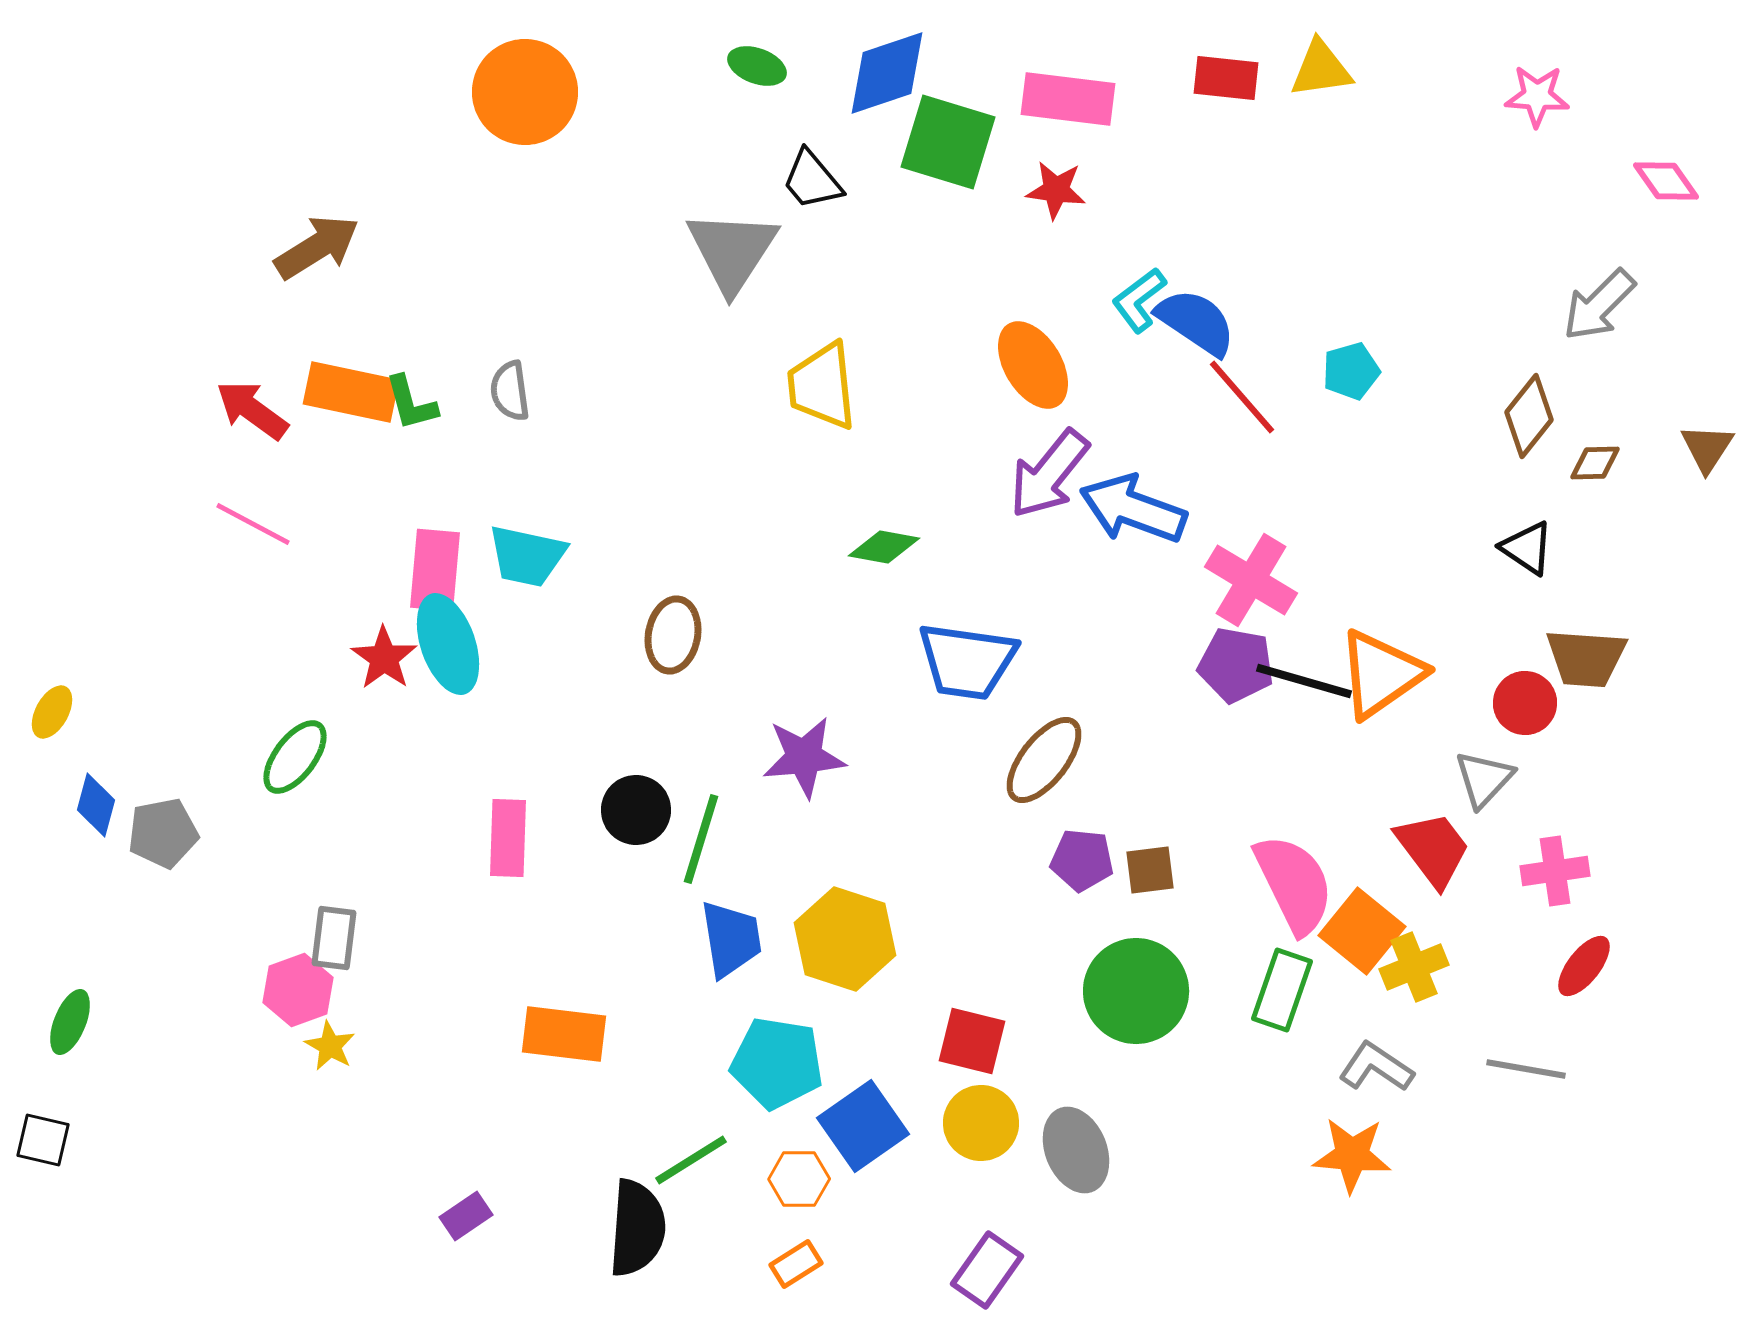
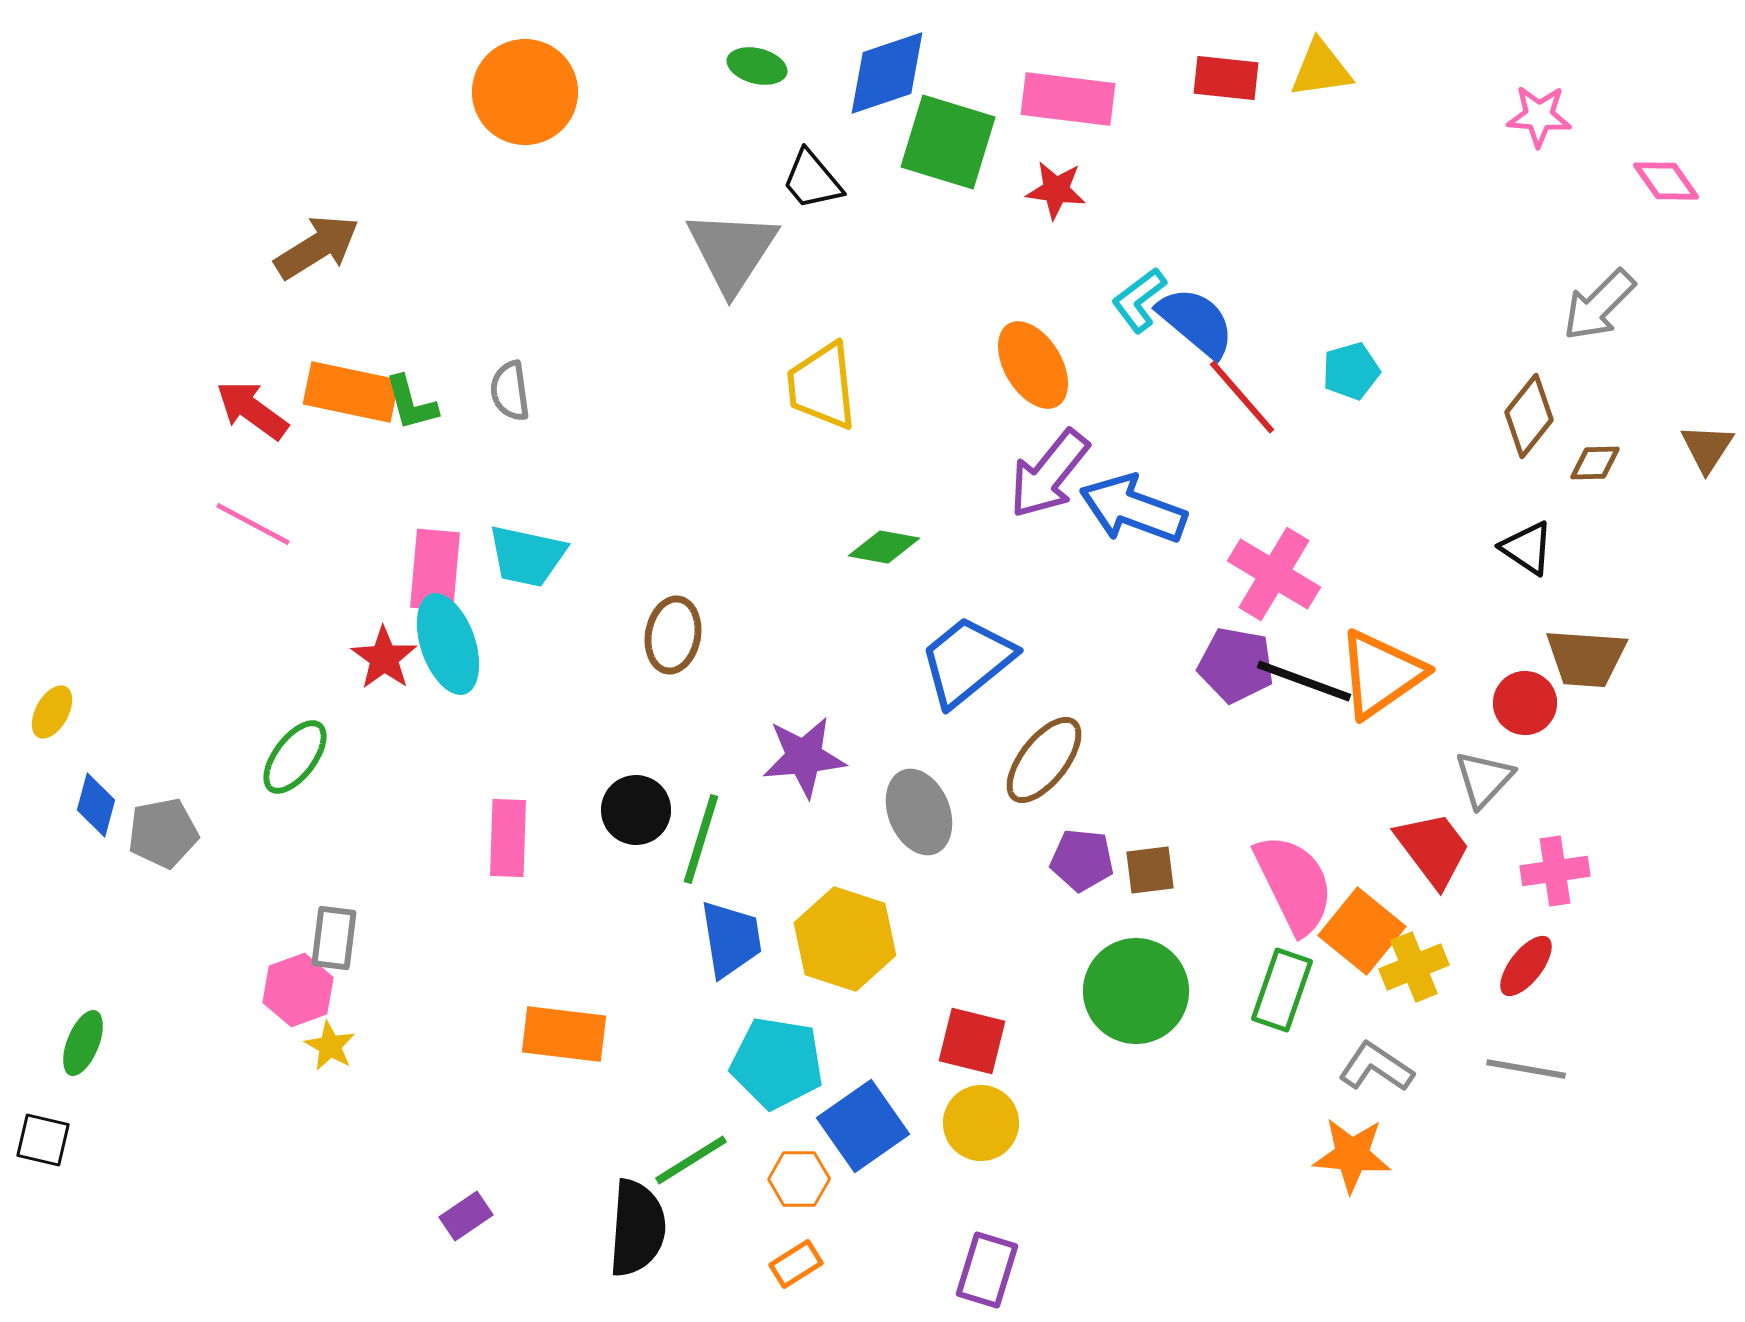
green ellipse at (757, 66): rotated 6 degrees counterclockwise
pink star at (1537, 96): moved 2 px right, 20 px down
blue semicircle at (1196, 322): rotated 6 degrees clockwise
pink cross at (1251, 580): moved 23 px right, 6 px up
blue trapezoid at (967, 661): rotated 133 degrees clockwise
black line at (1304, 681): rotated 4 degrees clockwise
red ellipse at (1584, 966): moved 58 px left
green ellipse at (70, 1022): moved 13 px right, 21 px down
gray ellipse at (1076, 1150): moved 157 px left, 338 px up
purple rectangle at (987, 1270): rotated 18 degrees counterclockwise
